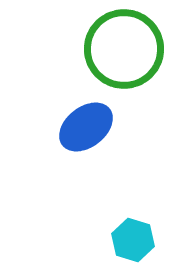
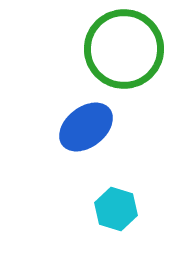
cyan hexagon: moved 17 px left, 31 px up
